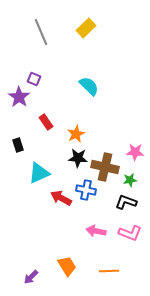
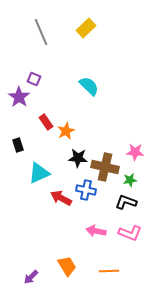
orange star: moved 10 px left, 3 px up
